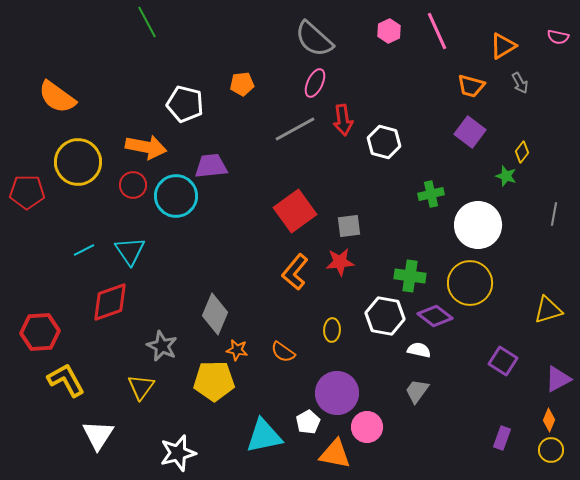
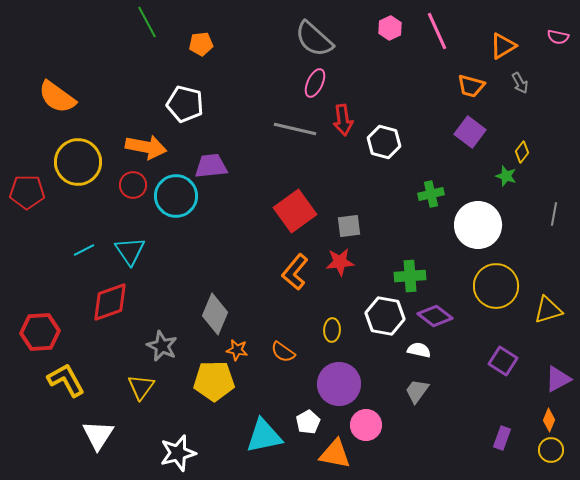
pink hexagon at (389, 31): moved 1 px right, 3 px up
orange pentagon at (242, 84): moved 41 px left, 40 px up
gray line at (295, 129): rotated 42 degrees clockwise
green cross at (410, 276): rotated 12 degrees counterclockwise
yellow circle at (470, 283): moved 26 px right, 3 px down
purple circle at (337, 393): moved 2 px right, 9 px up
pink circle at (367, 427): moved 1 px left, 2 px up
